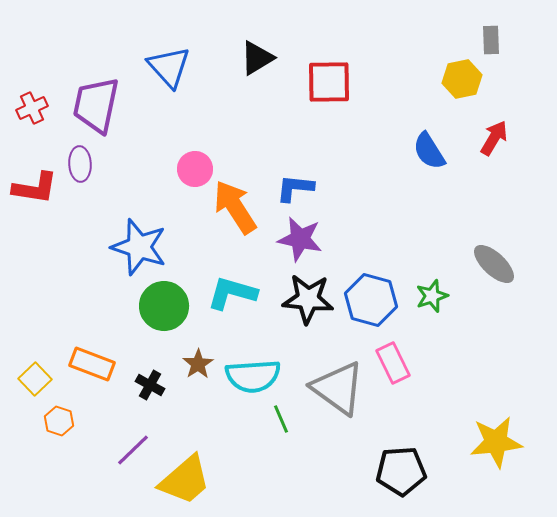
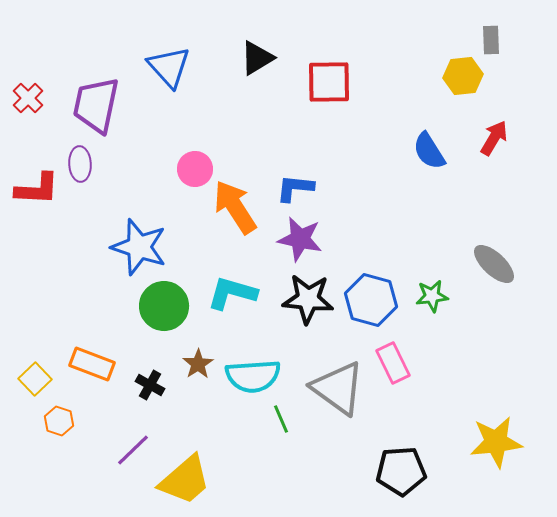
yellow hexagon: moved 1 px right, 3 px up; rotated 6 degrees clockwise
red cross: moved 4 px left, 10 px up; rotated 20 degrees counterclockwise
red L-shape: moved 2 px right, 1 px down; rotated 6 degrees counterclockwise
green star: rotated 12 degrees clockwise
